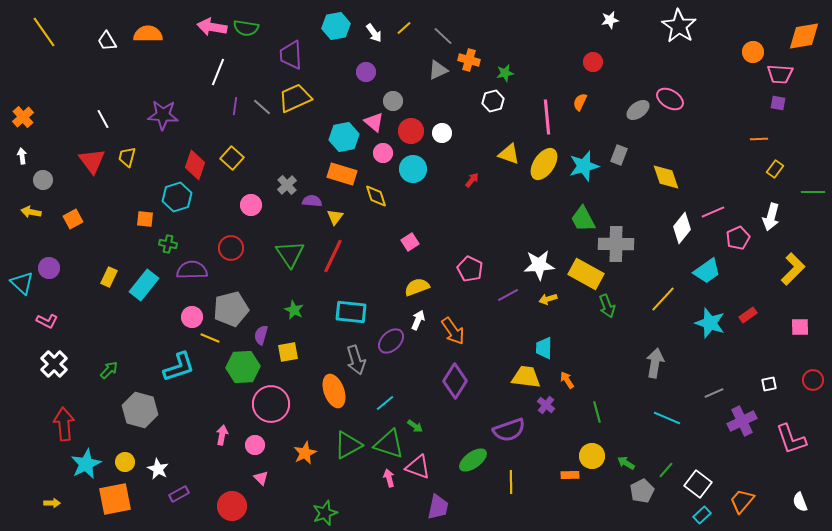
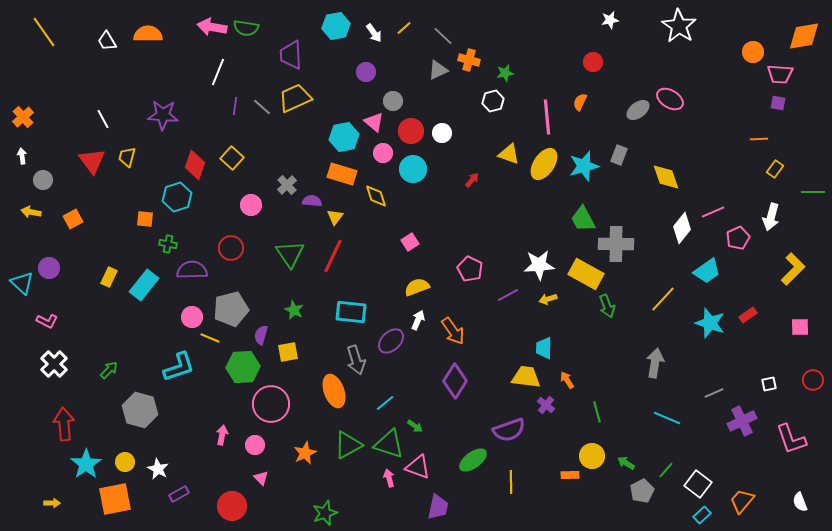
cyan star at (86, 464): rotated 8 degrees counterclockwise
